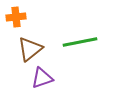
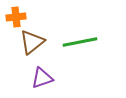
brown triangle: moved 2 px right, 7 px up
